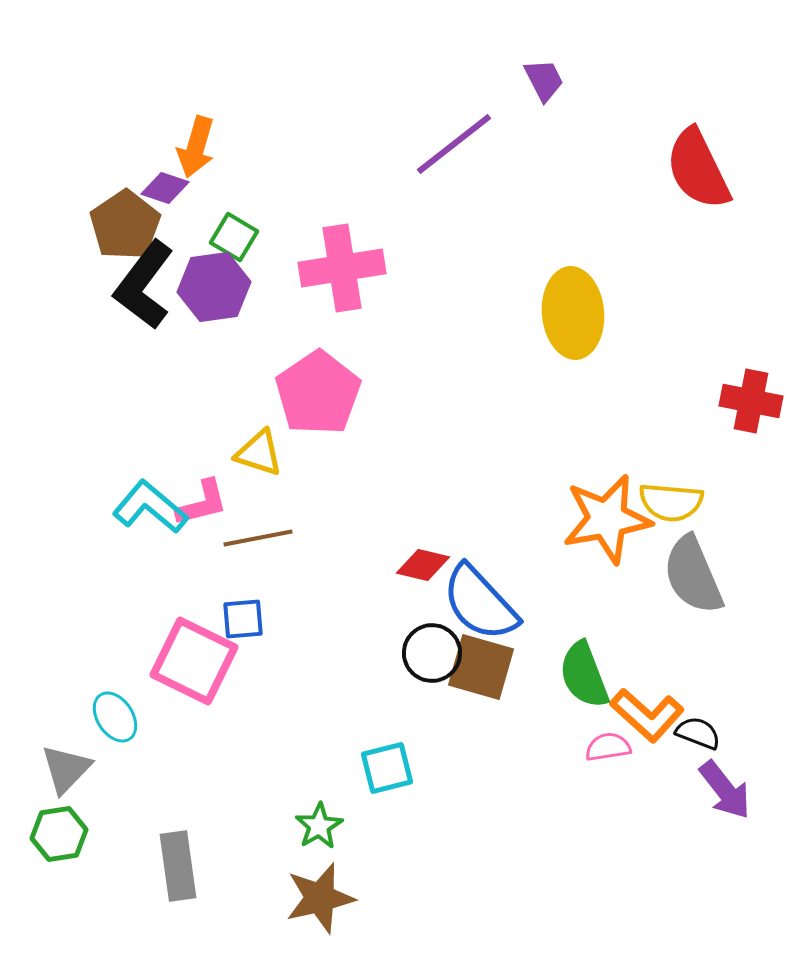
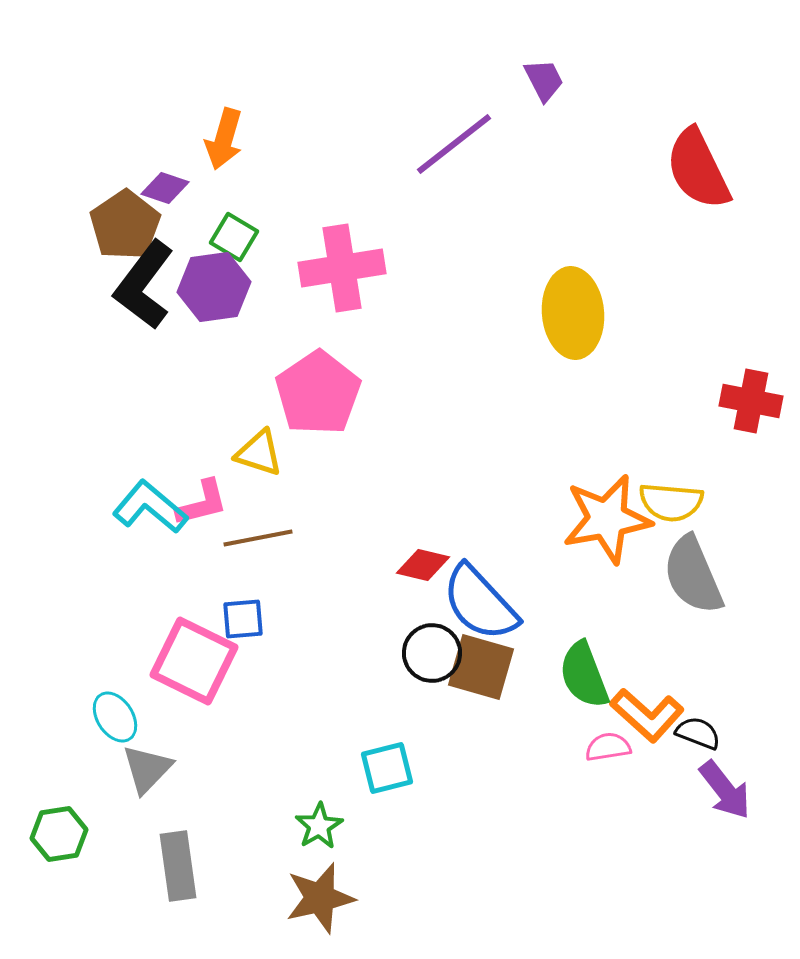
orange arrow: moved 28 px right, 8 px up
gray triangle: moved 81 px right
